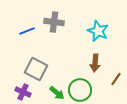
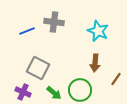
gray square: moved 2 px right, 1 px up
green arrow: moved 3 px left
